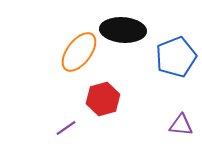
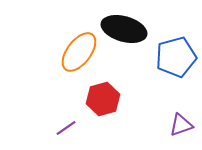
black ellipse: moved 1 px right, 1 px up; rotated 12 degrees clockwise
blue pentagon: rotated 6 degrees clockwise
purple triangle: rotated 25 degrees counterclockwise
